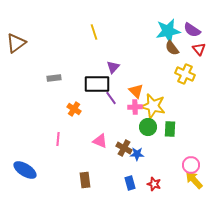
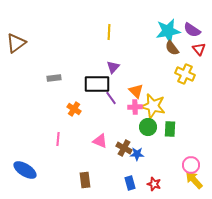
yellow line: moved 15 px right; rotated 21 degrees clockwise
